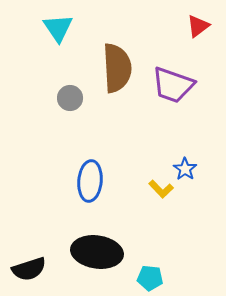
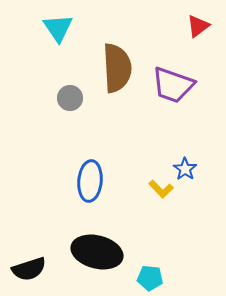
black ellipse: rotated 6 degrees clockwise
